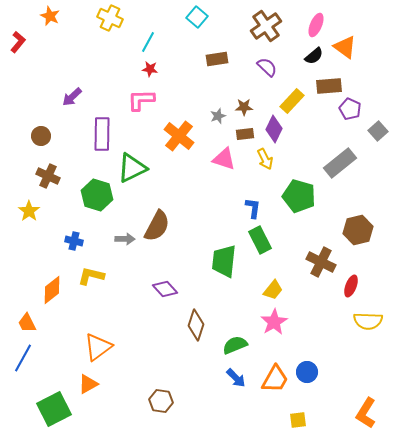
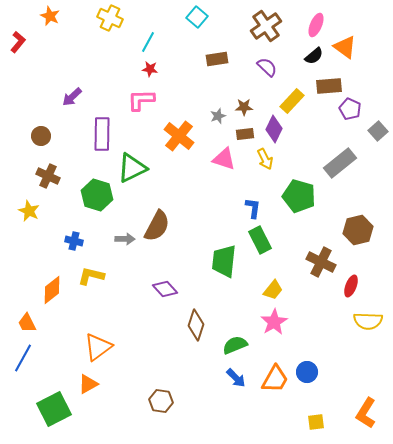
yellow star at (29, 211): rotated 10 degrees counterclockwise
yellow square at (298, 420): moved 18 px right, 2 px down
